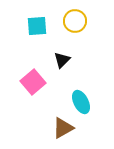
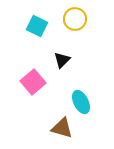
yellow circle: moved 2 px up
cyan square: rotated 30 degrees clockwise
brown triangle: moved 1 px left; rotated 45 degrees clockwise
